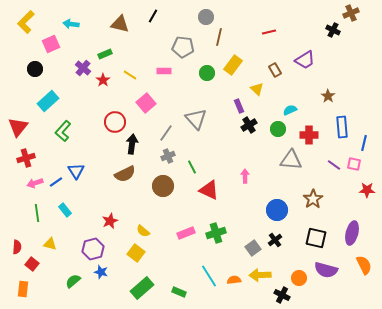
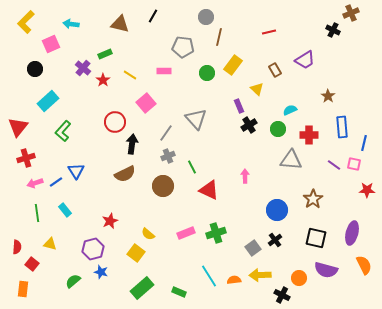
yellow semicircle at (143, 231): moved 5 px right, 3 px down
